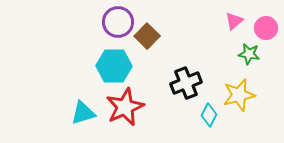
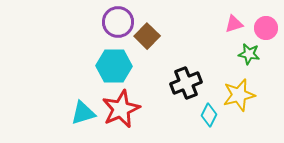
pink triangle: moved 3 px down; rotated 24 degrees clockwise
red star: moved 4 px left, 2 px down
